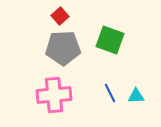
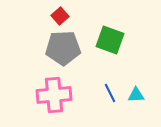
cyan triangle: moved 1 px up
